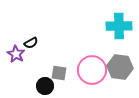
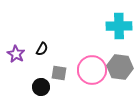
black semicircle: moved 11 px right, 6 px down; rotated 32 degrees counterclockwise
black circle: moved 4 px left, 1 px down
